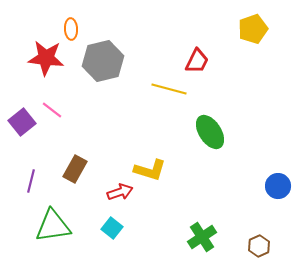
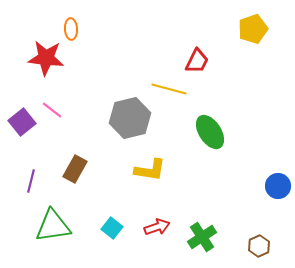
gray hexagon: moved 27 px right, 57 px down
yellow L-shape: rotated 8 degrees counterclockwise
red arrow: moved 37 px right, 35 px down
